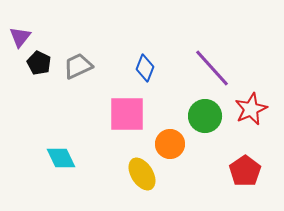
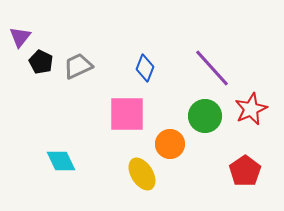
black pentagon: moved 2 px right, 1 px up
cyan diamond: moved 3 px down
